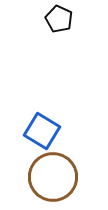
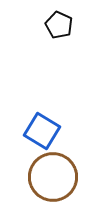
black pentagon: moved 6 px down
